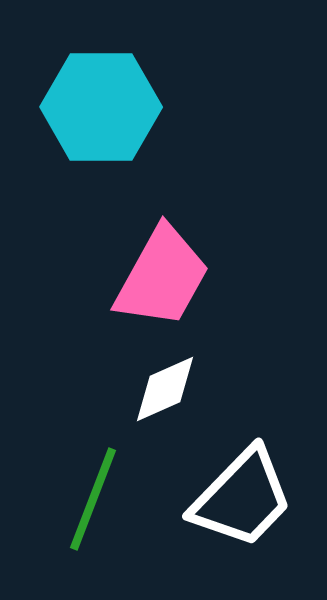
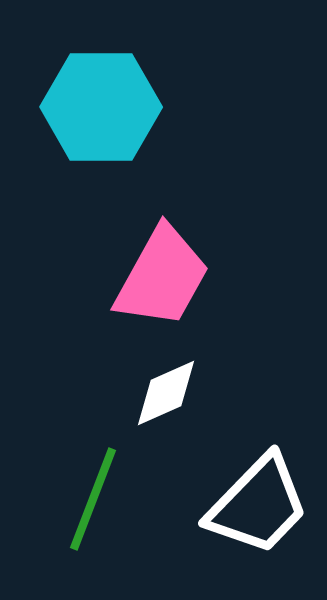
white diamond: moved 1 px right, 4 px down
white trapezoid: moved 16 px right, 7 px down
